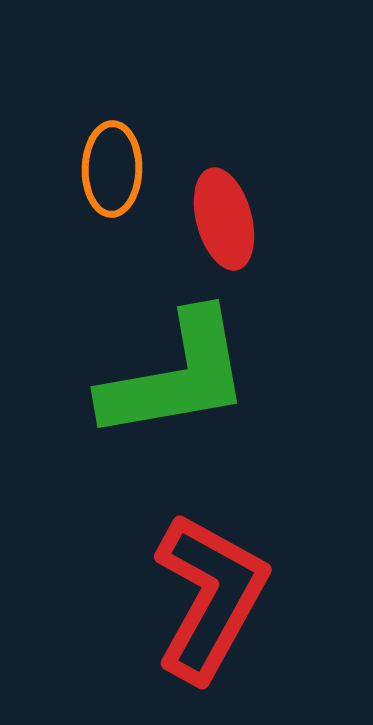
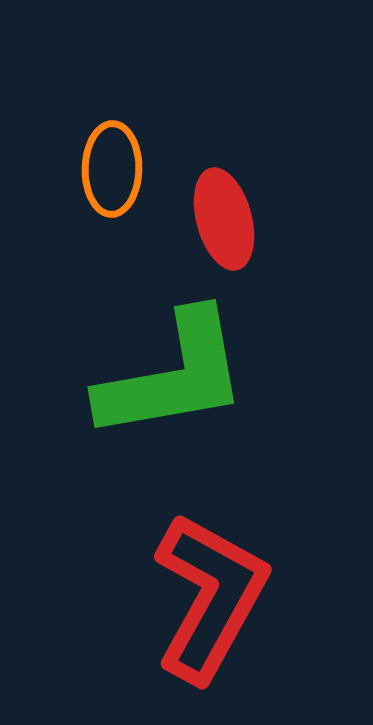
green L-shape: moved 3 px left
